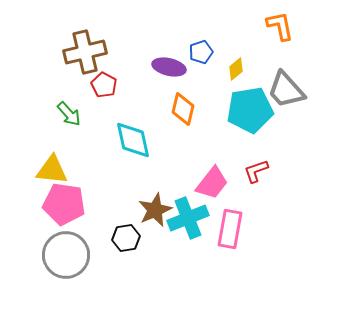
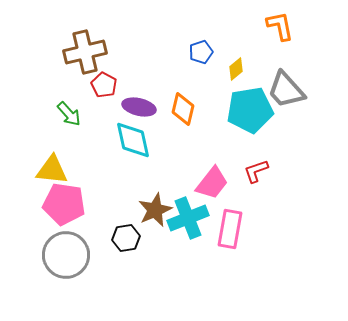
purple ellipse: moved 30 px left, 40 px down
